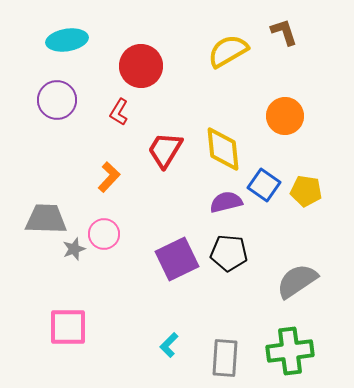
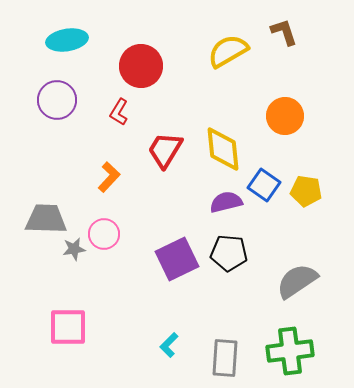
gray star: rotated 10 degrees clockwise
